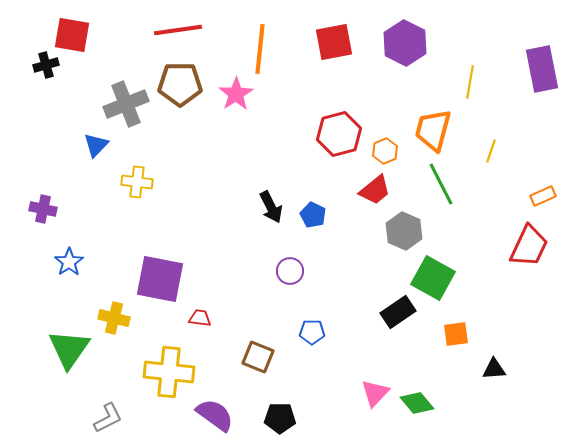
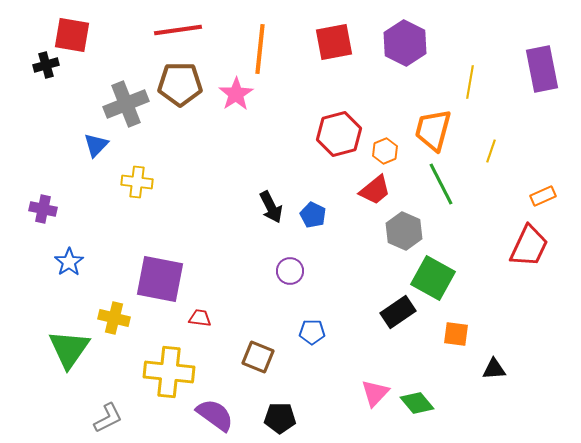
orange square at (456, 334): rotated 16 degrees clockwise
